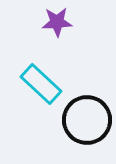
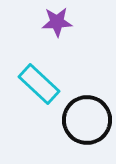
cyan rectangle: moved 2 px left
